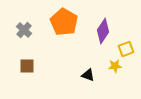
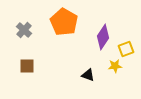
purple diamond: moved 6 px down
